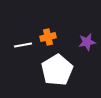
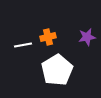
purple star: moved 5 px up
